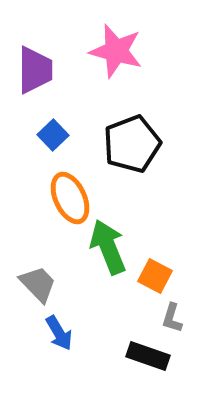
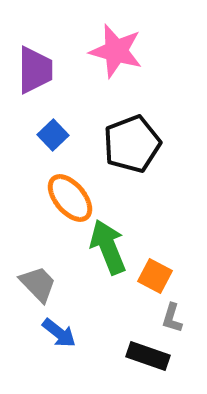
orange ellipse: rotated 15 degrees counterclockwise
blue arrow: rotated 21 degrees counterclockwise
